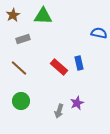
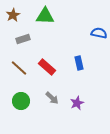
green triangle: moved 2 px right
red rectangle: moved 12 px left
gray arrow: moved 7 px left, 13 px up; rotated 64 degrees counterclockwise
